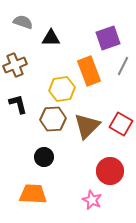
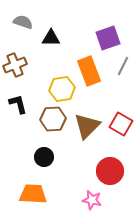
pink star: rotated 12 degrees counterclockwise
